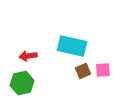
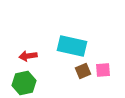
green hexagon: moved 2 px right
